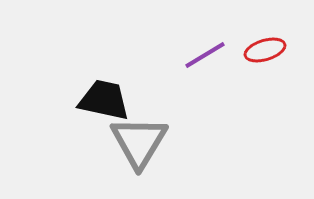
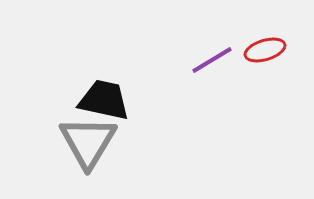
purple line: moved 7 px right, 5 px down
gray triangle: moved 51 px left
